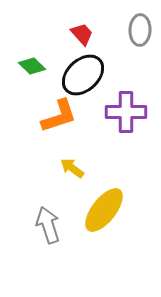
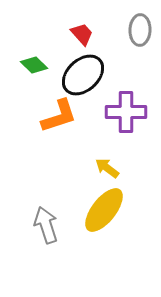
green diamond: moved 2 px right, 1 px up
yellow arrow: moved 35 px right
gray arrow: moved 2 px left
